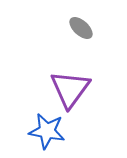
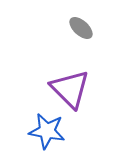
purple triangle: rotated 21 degrees counterclockwise
